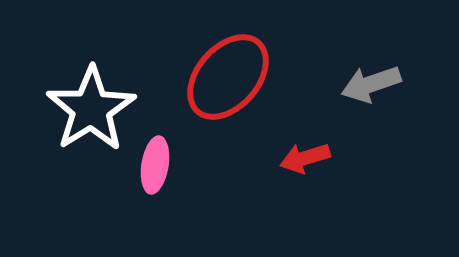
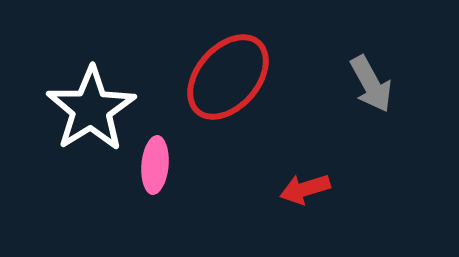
gray arrow: rotated 100 degrees counterclockwise
red arrow: moved 31 px down
pink ellipse: rotated 4 degrees counterclockwise
